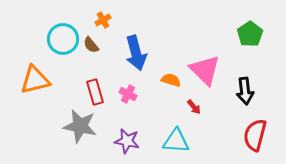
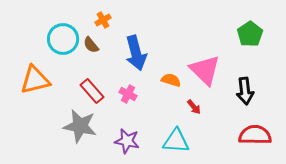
red rectangle: moved 3 px left, 1 px up; rotated 25 degrees counterclockwise
red semicircle: rotated 76 degrees clockwise
